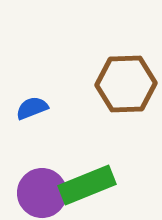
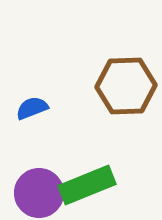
brown hexagon: moved 2 px down
purple circle: moved 3 px left
